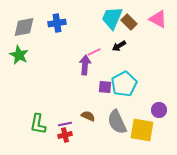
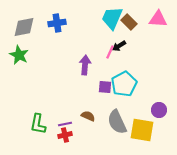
pink triangle: rotated 24 degrees counterclockwise
pink line: moved 16 px right; rotated 40 degrees counterclockwise
